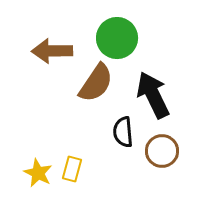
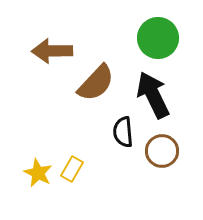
green circle: moved 41 px right
brown semicircle: rotated 9 degrees clockwise
yellow rectangle: rotated 15 degrees clockwise
